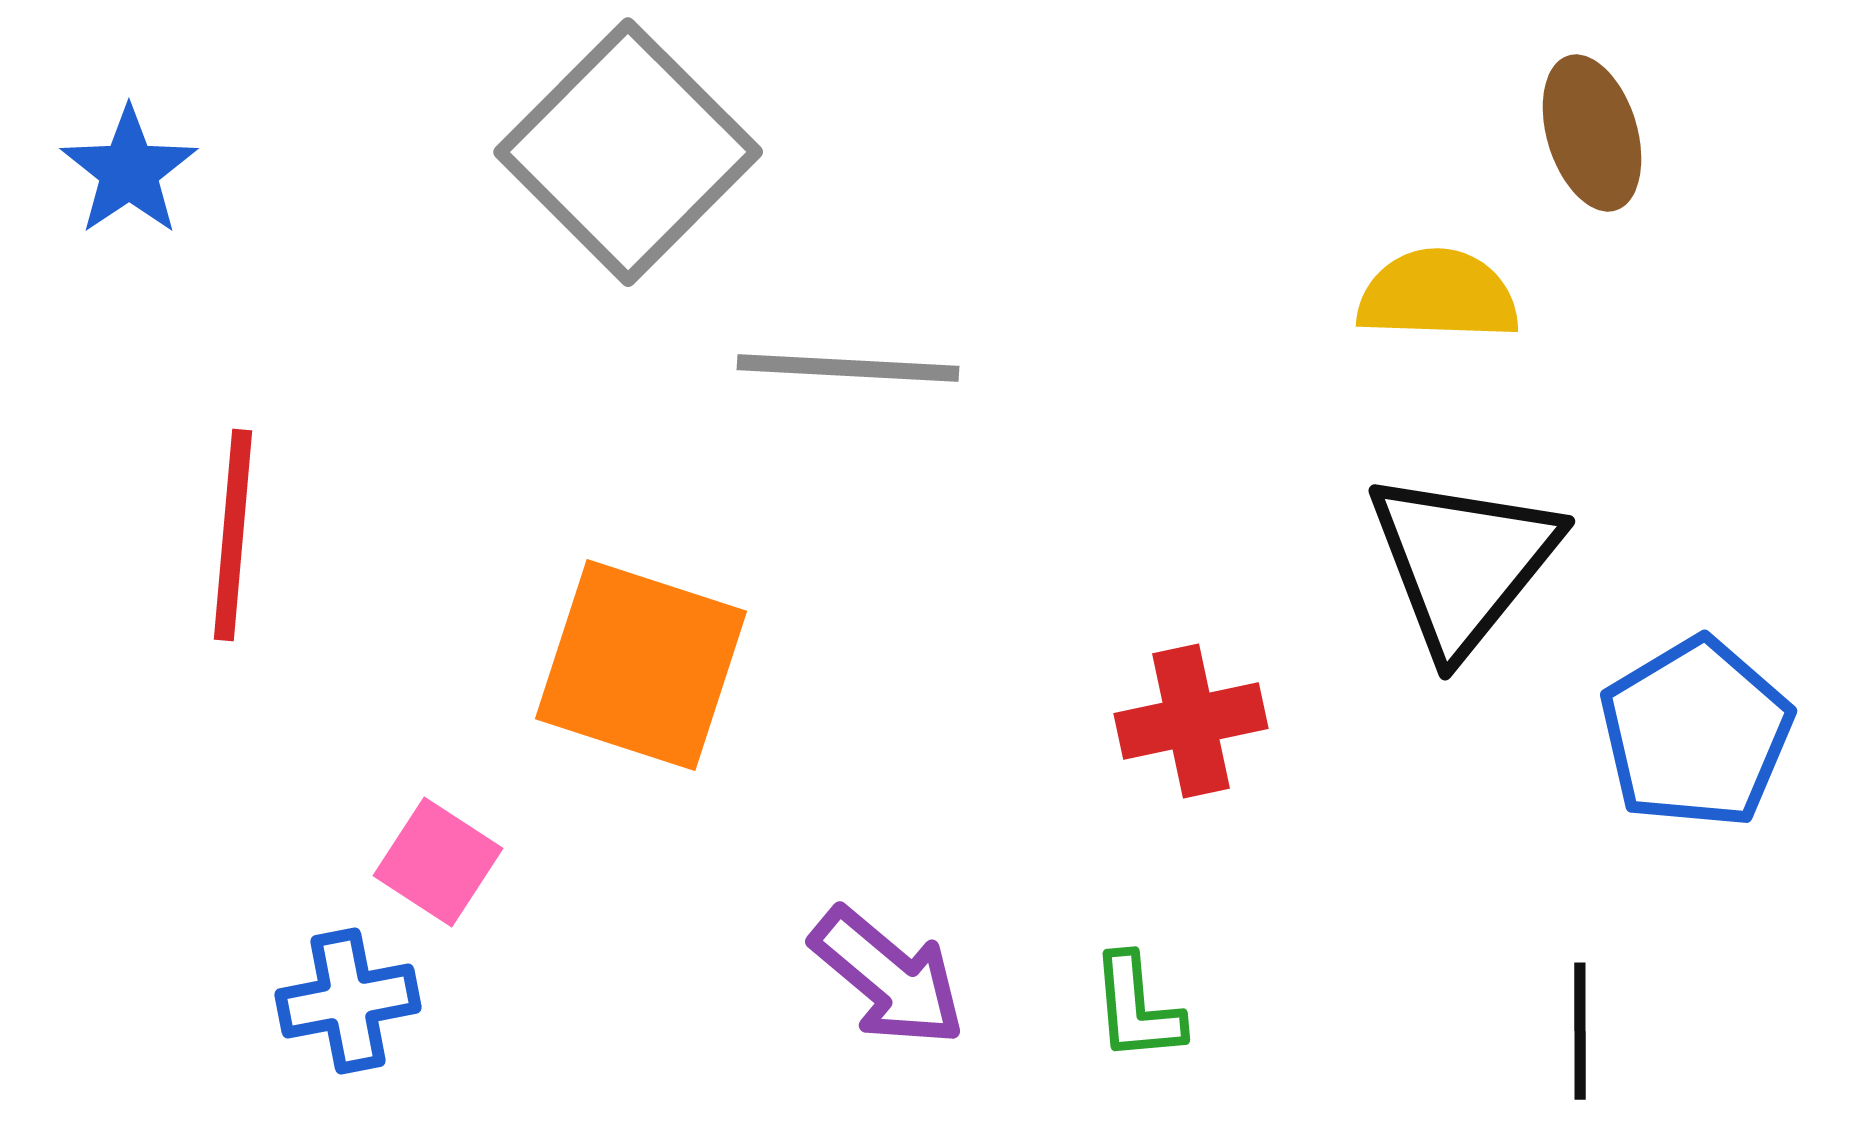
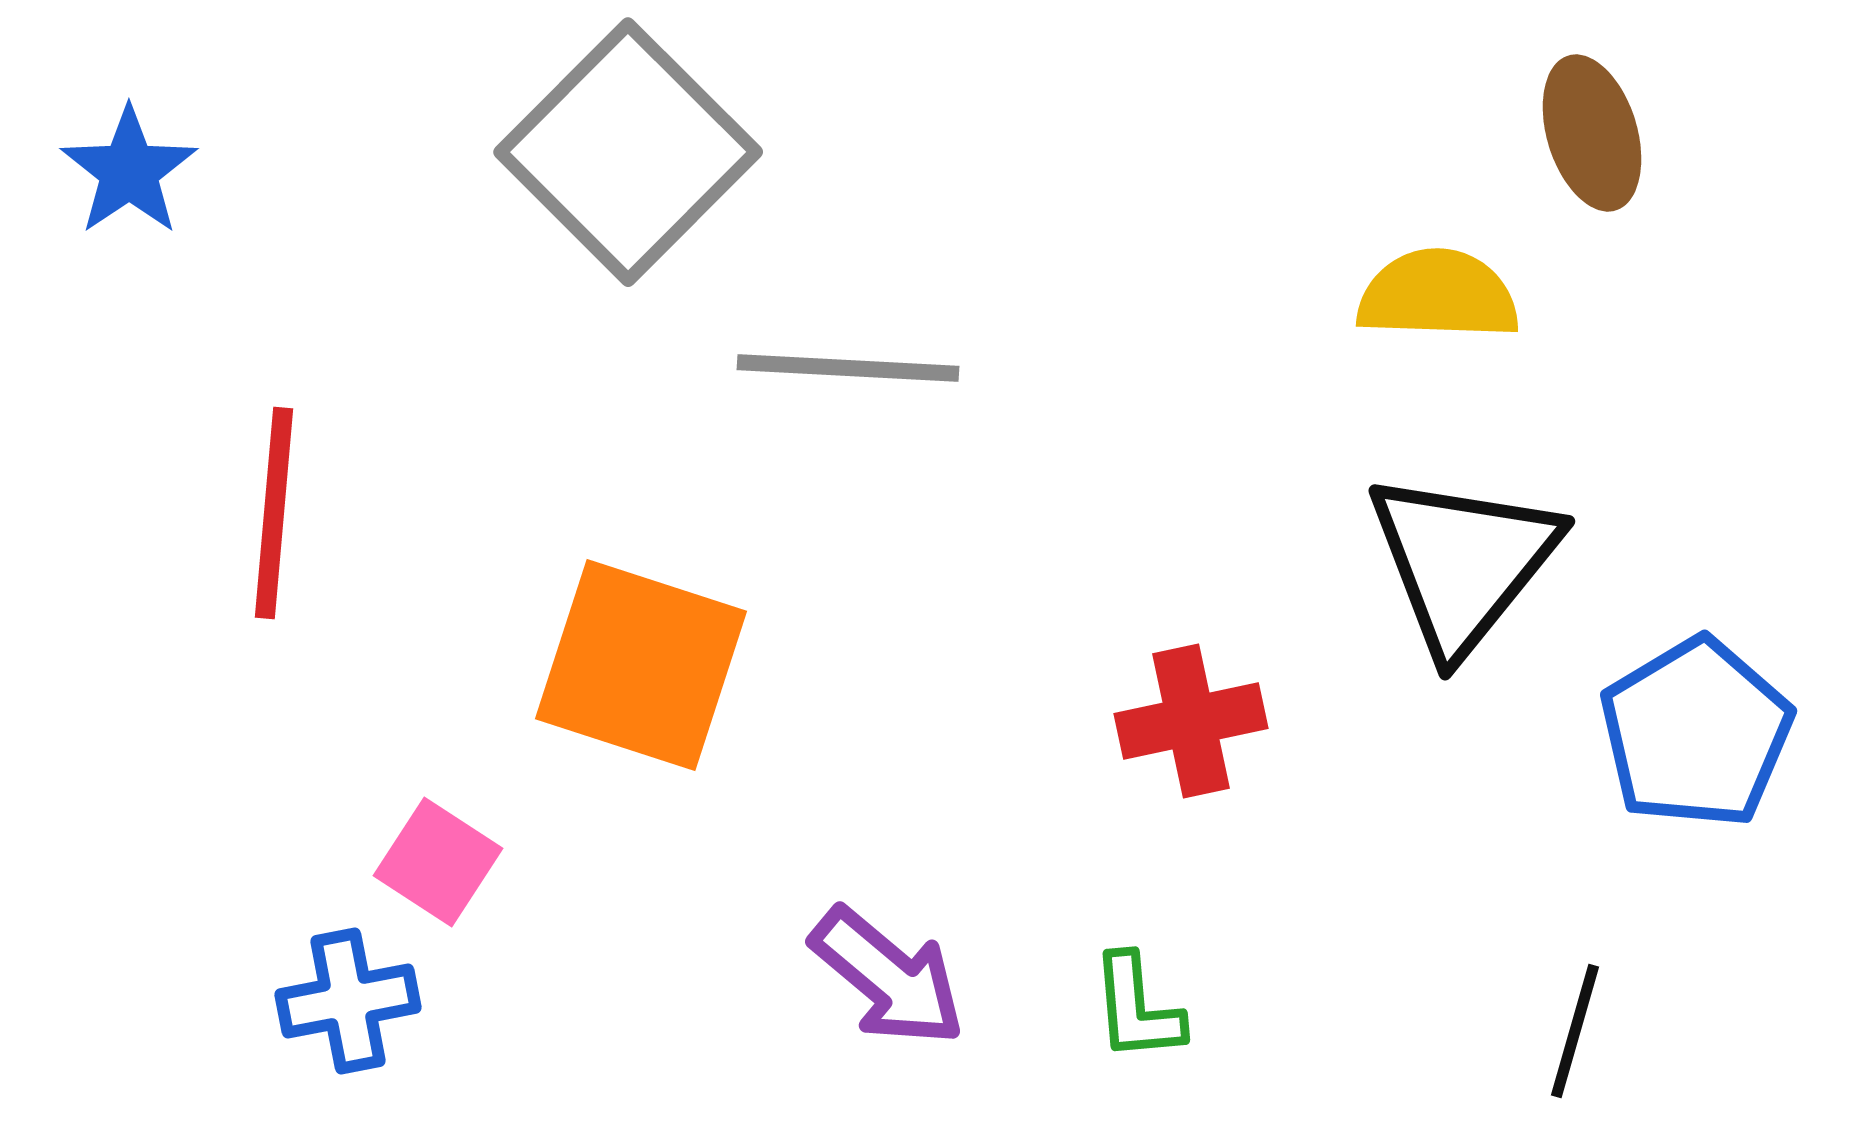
red line: moved 41 px right, 22 px up
black line: moved 5 px left; rotated 16 degrees clockwise
